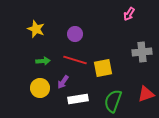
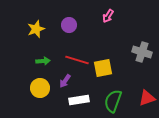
pink arrow: moved 21 px left, 2 px down
yellow star: rotated 30 degrees clockwise
purple circle: moved 6 px left, 9 px up
gray cross: rotated 24 degrees clockwise
red line: moved 2 px right
purple arrow: moved 2 px right, 1 px up
red triangle: moved 1 px right, 4 px down
white rectangle: moved 1 px right, 1 px down
